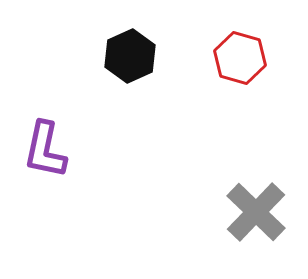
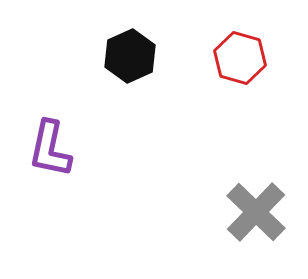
purple L-shape: moved 5 px right, 1 px up
